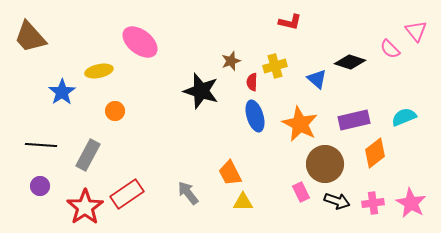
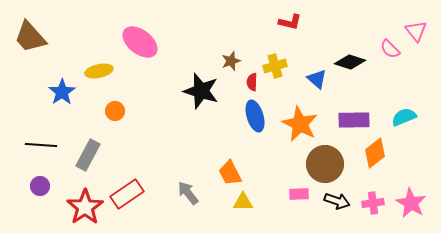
purple rectangle: rotated 12 degrees clockwise
pink rectangle: moved 2 px left, 2 px down; rotated 66 degrees counterclockwise
